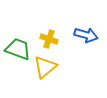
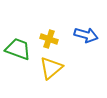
yellow triangle: moved 6 px right, 1 px down
